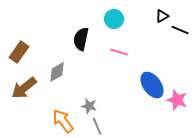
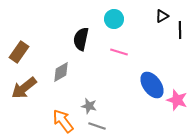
black line: rotated 66 degrees clockwise
gray diamond: moved 4 px right
gray line: rotated 48 degrees counterclockwise
